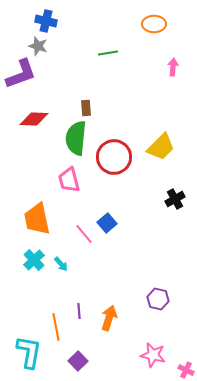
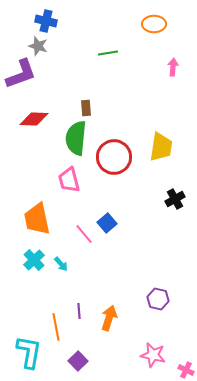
yellow trapezoid: rotated 36 degrees counterclockwise
